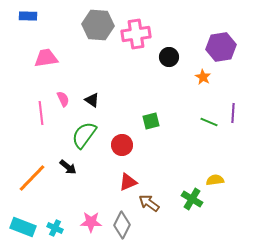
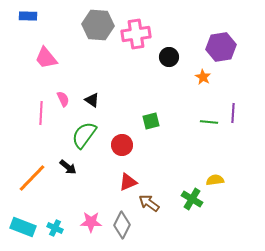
pink trapezoid: rotated 120 degrees counterclockwise
pink line: rotated 10 degrees clockwise
green line: rotated 18 degrees counterclockwise
